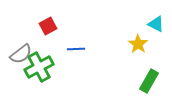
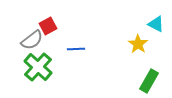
gray semicircle: moved 11 px right, 14 px up
green cross: moved 1 px left; rotated 20 degrees counterclockwise
